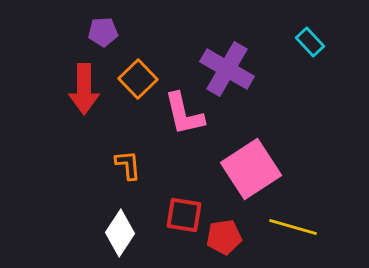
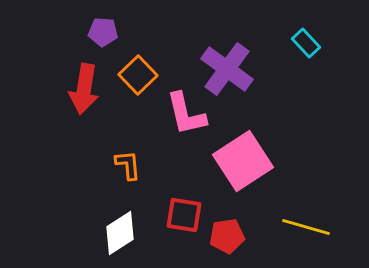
purple pentagon: rotated 8 degrees clockwise
cyan rectangle: moved 4 px left, 1 px down
purple cross: rotated 6 degrees clockwise
orange square: moved 4 px up
red arrow: rotated 9 degrees clockwise
pink L-shape: moved 2 px right
pink square: moved 8 px left, 8 px up
yellow line: moved 13 px right
white diamond: rotated 24 degrees clockwise
red pentagon: moved 3 px right, 1 px up
